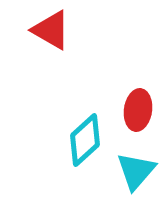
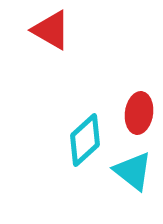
red ellipse: moved 1 px right, 3 px down
cyan triangle: moved 3 px left; rotated 33 degrees counterclockwise
